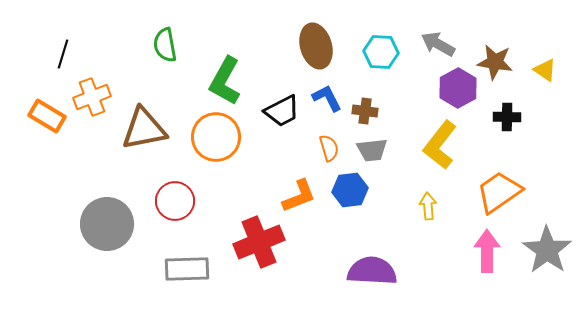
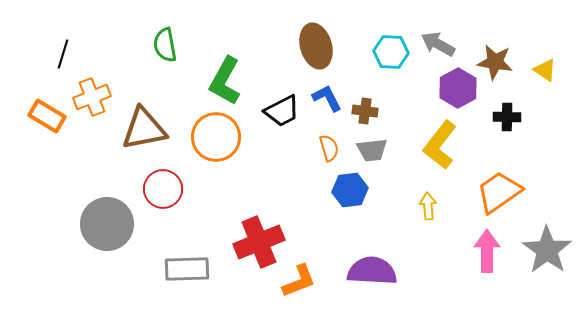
cyan hexagon: moved 10 px right
orange L-shape: moved 85 px down
red circle: moved 12 px left, 12 px up
